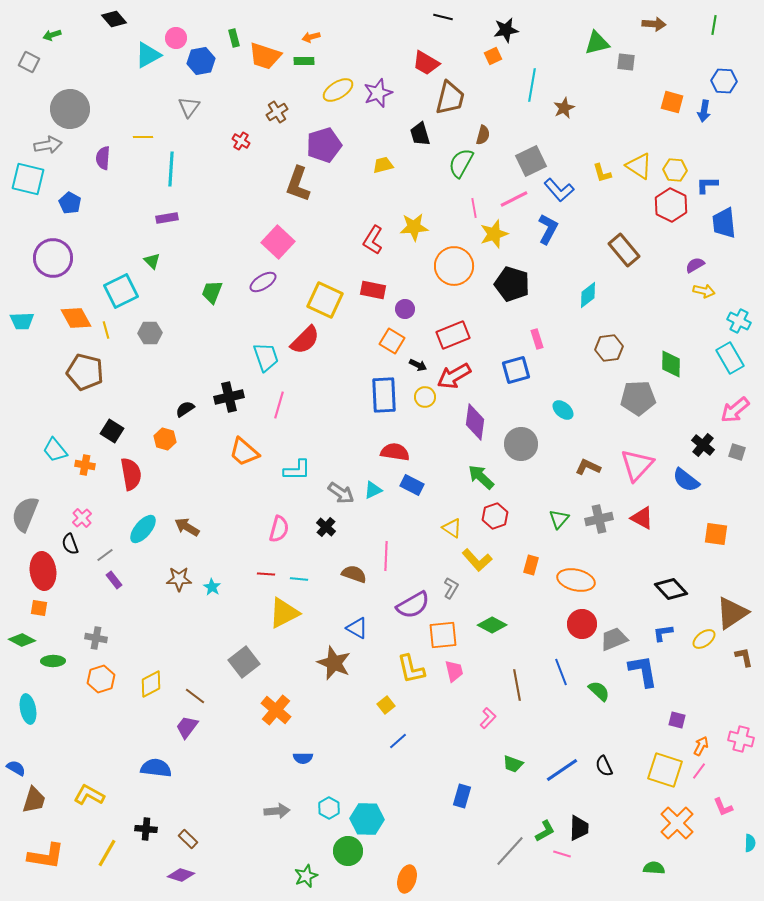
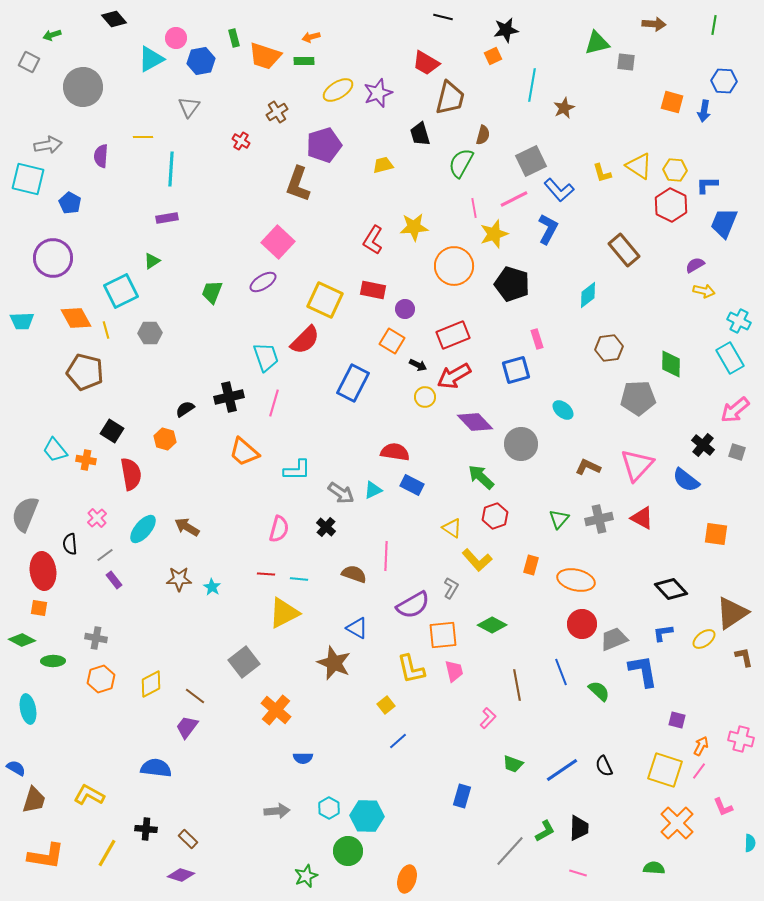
cyan triangle at (148, 55): moved 3 px right, 4 px down
gray circle at (70, 109): moved 13 px right, 22 px up
purple semicircle at (103, 158): moved 2 px left, 2 px up
blue trapezoid at (724, 223): rotated 28 degrees clockwise
green triangle at (152, 261): rotated 42 degrees clockwise
blue rectangle at (384, 395): moved 31 px left, 12 px up; rotated 30 degrees clockwise
pink line at (279, 405): moved 5 px left, 2 px up
purple diamond at (475, 422): rotated 51 degrees counterclockwise
orange cross at (85, 465): moved 1 px right, 5 px up
pink cross at (82, 518): moved 15 px right
black semicircle at (70, 544): rotated 15 degrees clockwise
cyan hexagon at (367, 819): moved 3 px up
pink line at (562, 854): moved 16 px right, 19 px down
